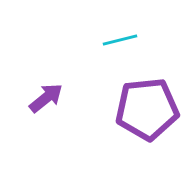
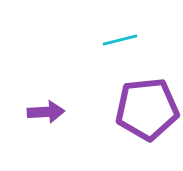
purple arrow: moved 14 px down; rotated 36 degrees clockwise
